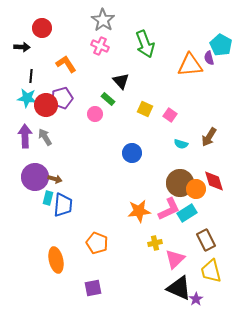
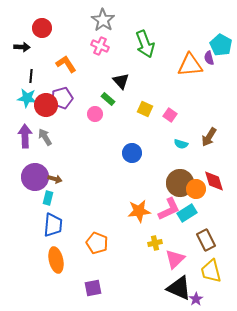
blue trapezoid at (63, 205): moved 10 px left, 20 px down
